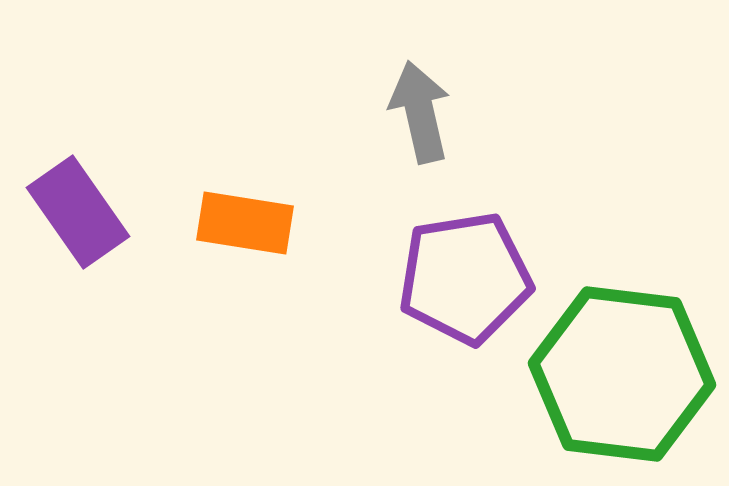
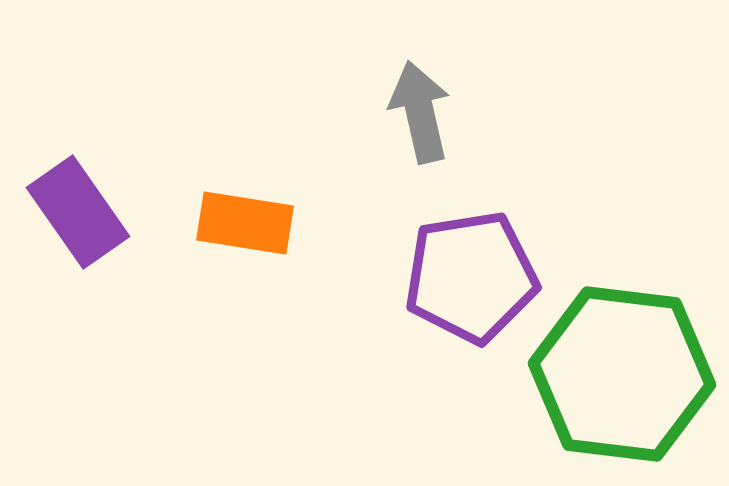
purple pentagon: moved 6 px right, 1 px up
